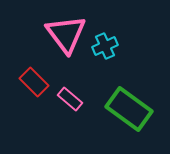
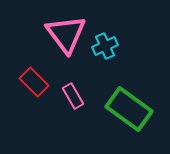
pink rectangle: moved 3 px right, 3 px up; rotated 20 degrees clockwise
